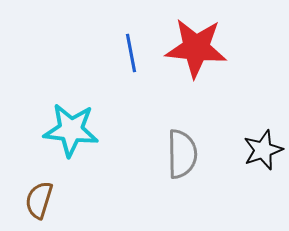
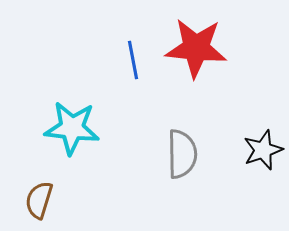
blue line: moved 2 px right, 7 px down
cyan star: moved 1 px right, 2 px up
